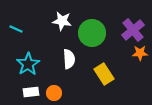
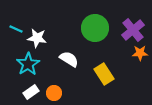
white star: moved 25 px left, 17 px down
green circle: moved 3 px right, 5 px up
white semicircle: rotated 54 degrees counterclockwise
white rectangle: rotated 28 degrees counterclockwise
